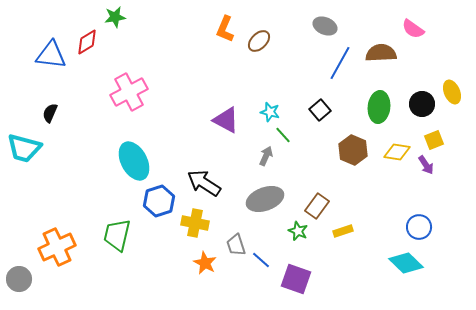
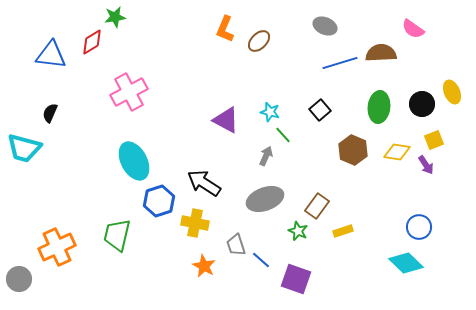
red diamond at (87, 42): moved 5 px right
blue line at (340, 63): rotated 44 degrees clockwise
orange star at (205, 263): moved 1 px left, 3 px down
